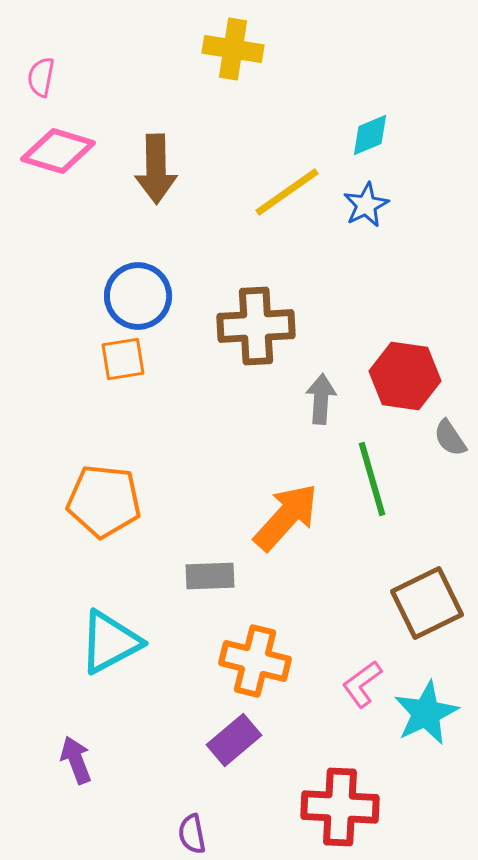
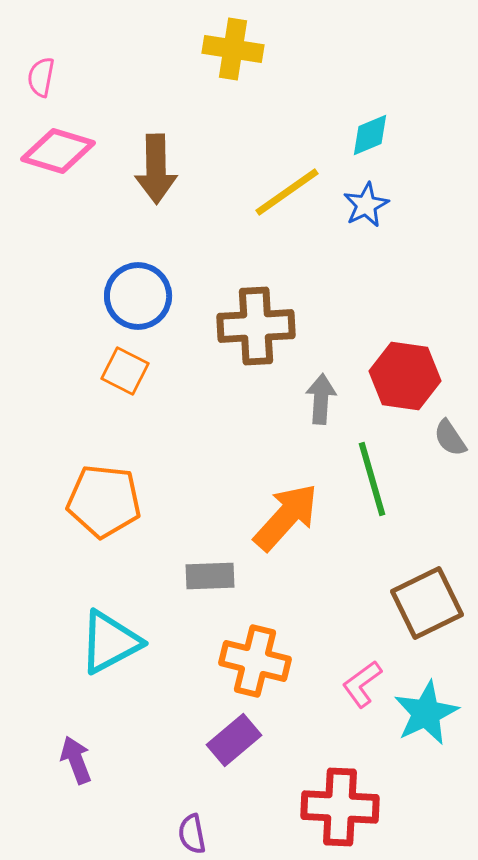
orange square: moved 2 px right, 12 px down; rotated 36 degrees clockwise
